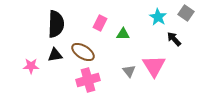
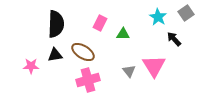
gray square: rotated 21 degrees clockwise
